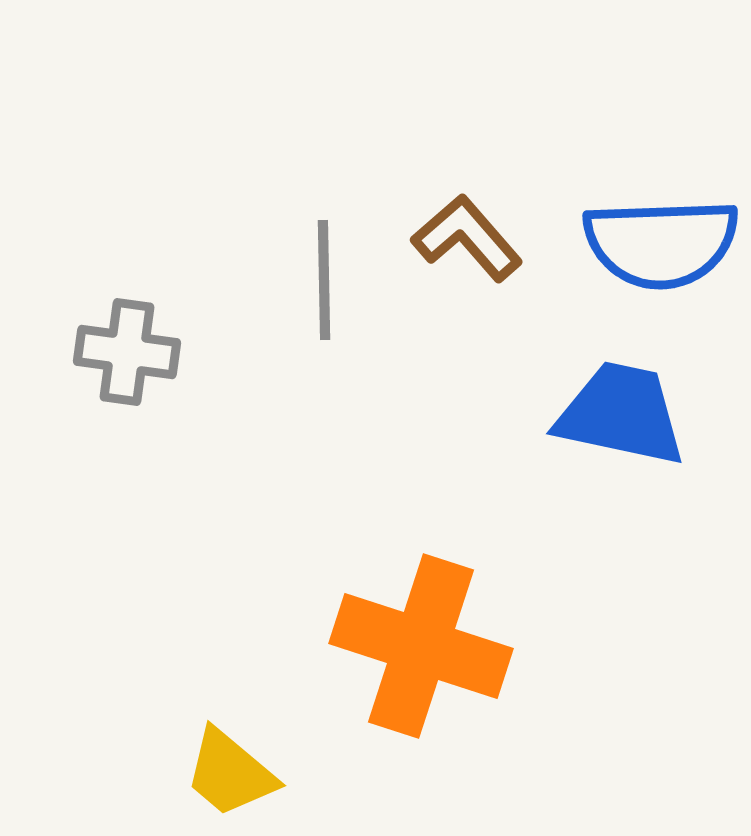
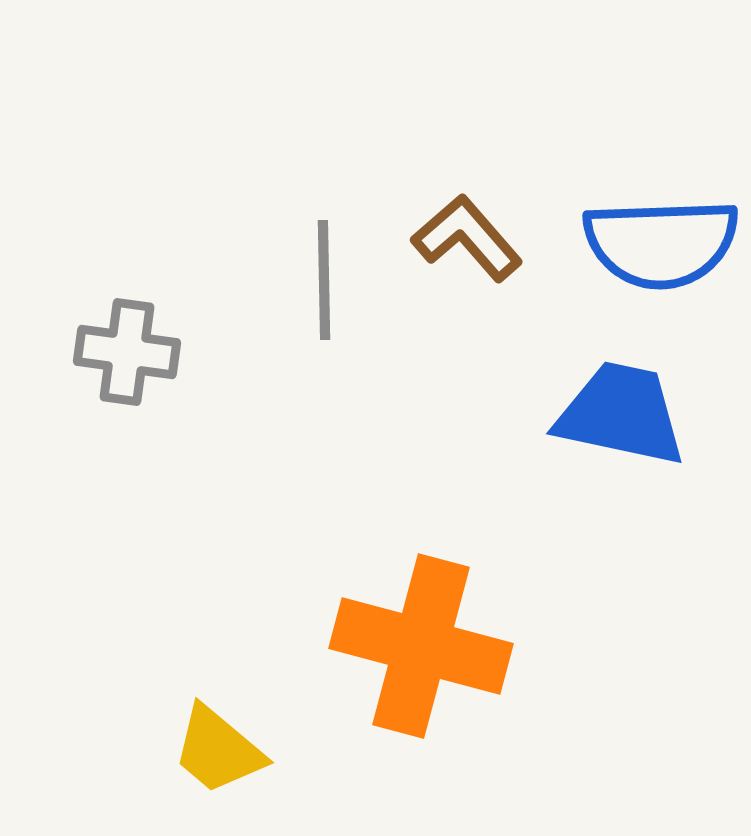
orange cross: rotated 3 degrees counterclockwise
yellow trapezoid: moved 12 px left, 23 px up
